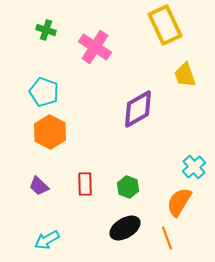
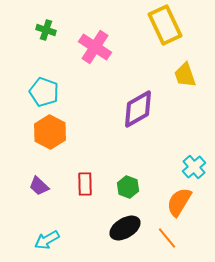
orange line: rotated 20 degrees counterclockwise
